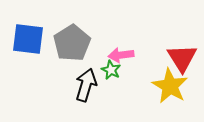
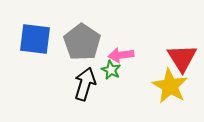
blue square: moved 7 px right
gray pentagon: moved 10 px right, 1 px up; rotated 6 degrees counterclockwise
black arrow: moved 1 px left, 1 px up
